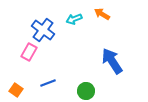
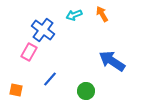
orange arrow: rotated 28 degrees clockwise
cyan arrow: moved 4 px up
blue arrow: rotated 24 degrees counterclockwise
blue line: moved 2 px right, 4 px up; rotated 28 degrees counterclockwise
orange square: rotated 24 degrees counterclockwise
